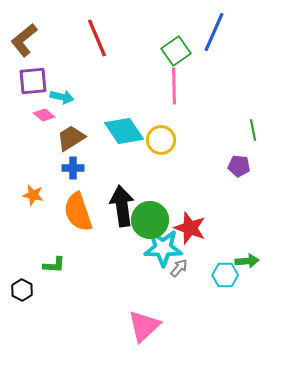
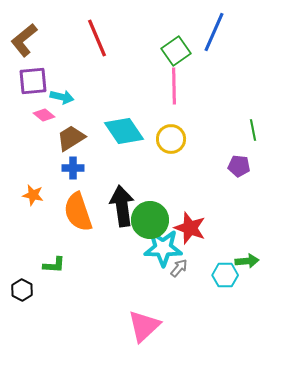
yellow circle: moved 10 px right, 1 px up
